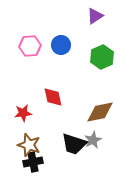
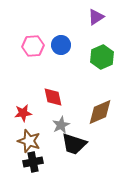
purple triangle: moved 1 px right, 1 px down
pink hexagon: moved 3 px right
brown diamond: rotated 12 degrees counterclockwise
gray star: moved 32 px left, 15 px up
brown star: moved 4 px up
